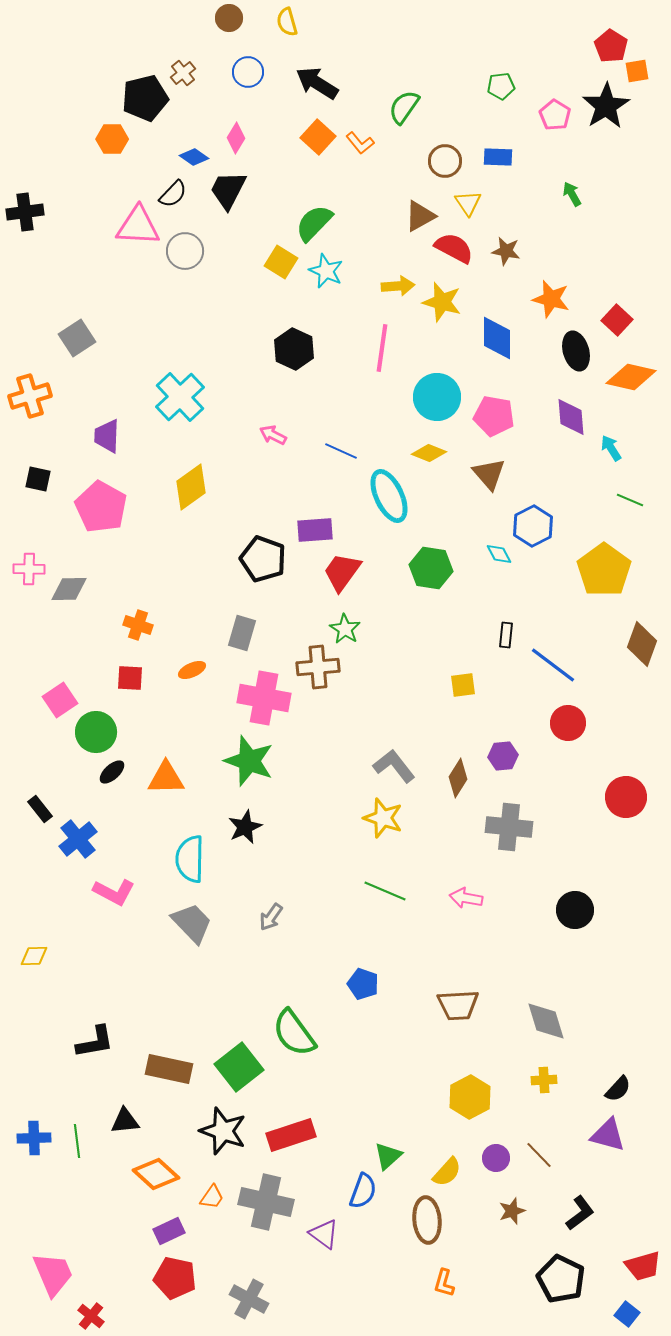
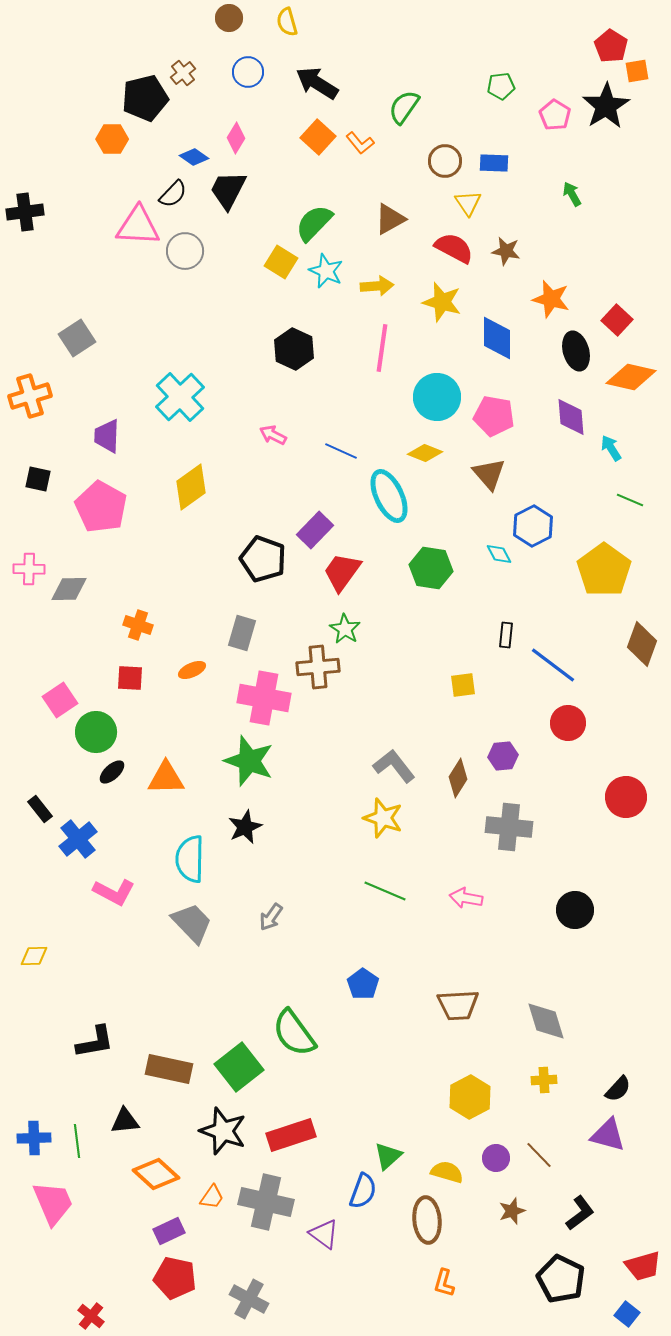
blue rectangle at (498, 157): moved 4 px left, 6 px down
brown triangle at (420, 216): moved 30 px left, 3 px down
yellow arrow at (398, 286): moved 21 px left
yellow diamond at (429, 453): moved 4 px left
purple rectangle at (315, 530): rotated 42 degrees counterclockwise
blue pentagon at (363, 984): rotated 16 degrees clockwise
yellow semicircle at (447, 1172): rotated 116 degrees counterclockwise
pink trapezoid at (53, 1274): moved 71 px up
